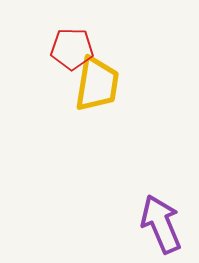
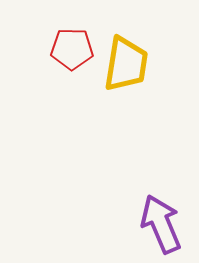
yellow trapezoid: moved 29 px right, 20 px up
